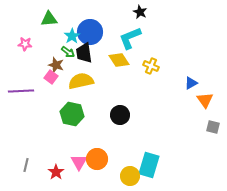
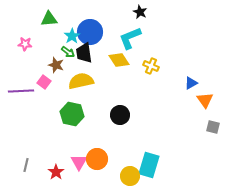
pink square: moved 7 px left, 5 px down
